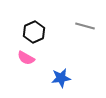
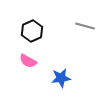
black hexagon: moved 2 px left, 1 px up
pink semicircle: moved 2 px right, 3 px down
